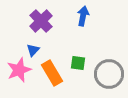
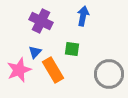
purple cross: rotated 20 degrees counterclockwise
blue triangle: moved 2 px right, 2 px down
green square: moved 6 px left, 14 px up
orange rectangle: moved 1 px right, 3 px up
